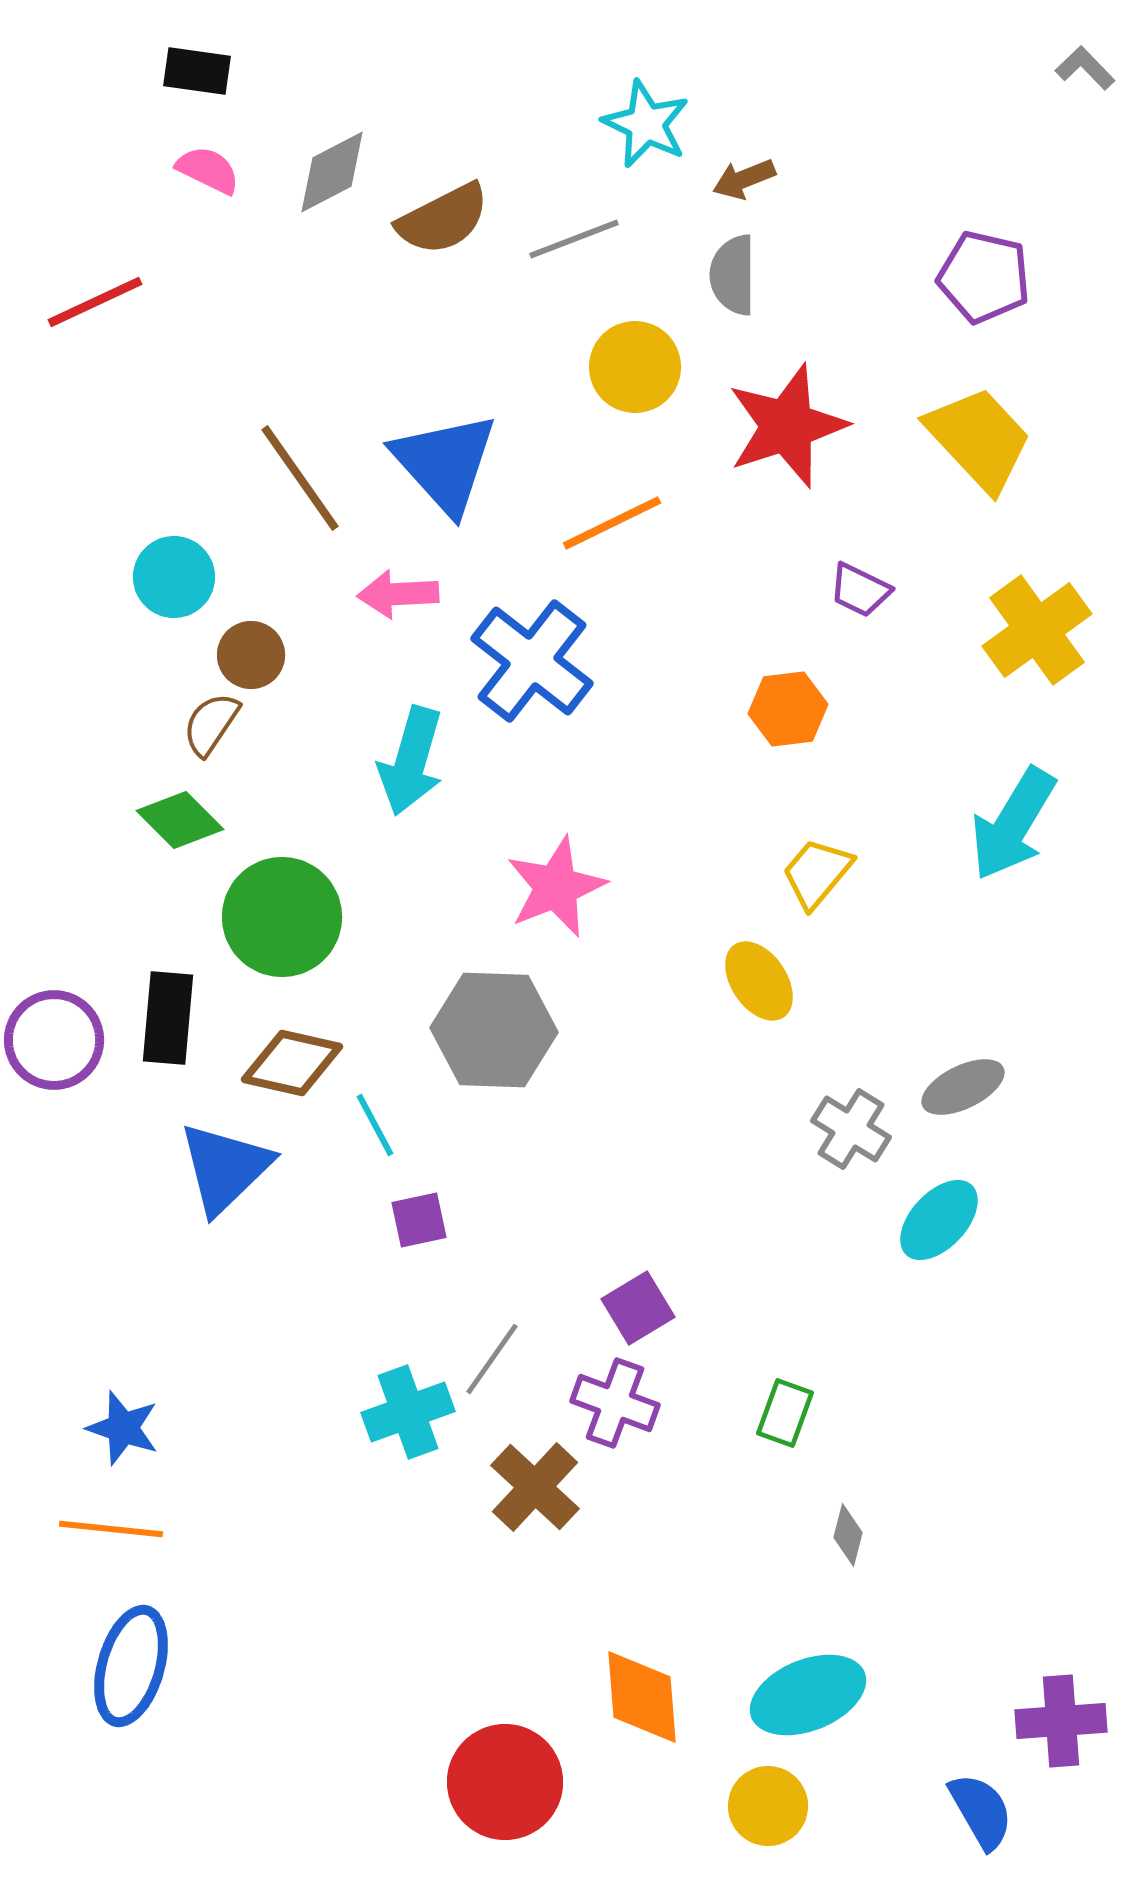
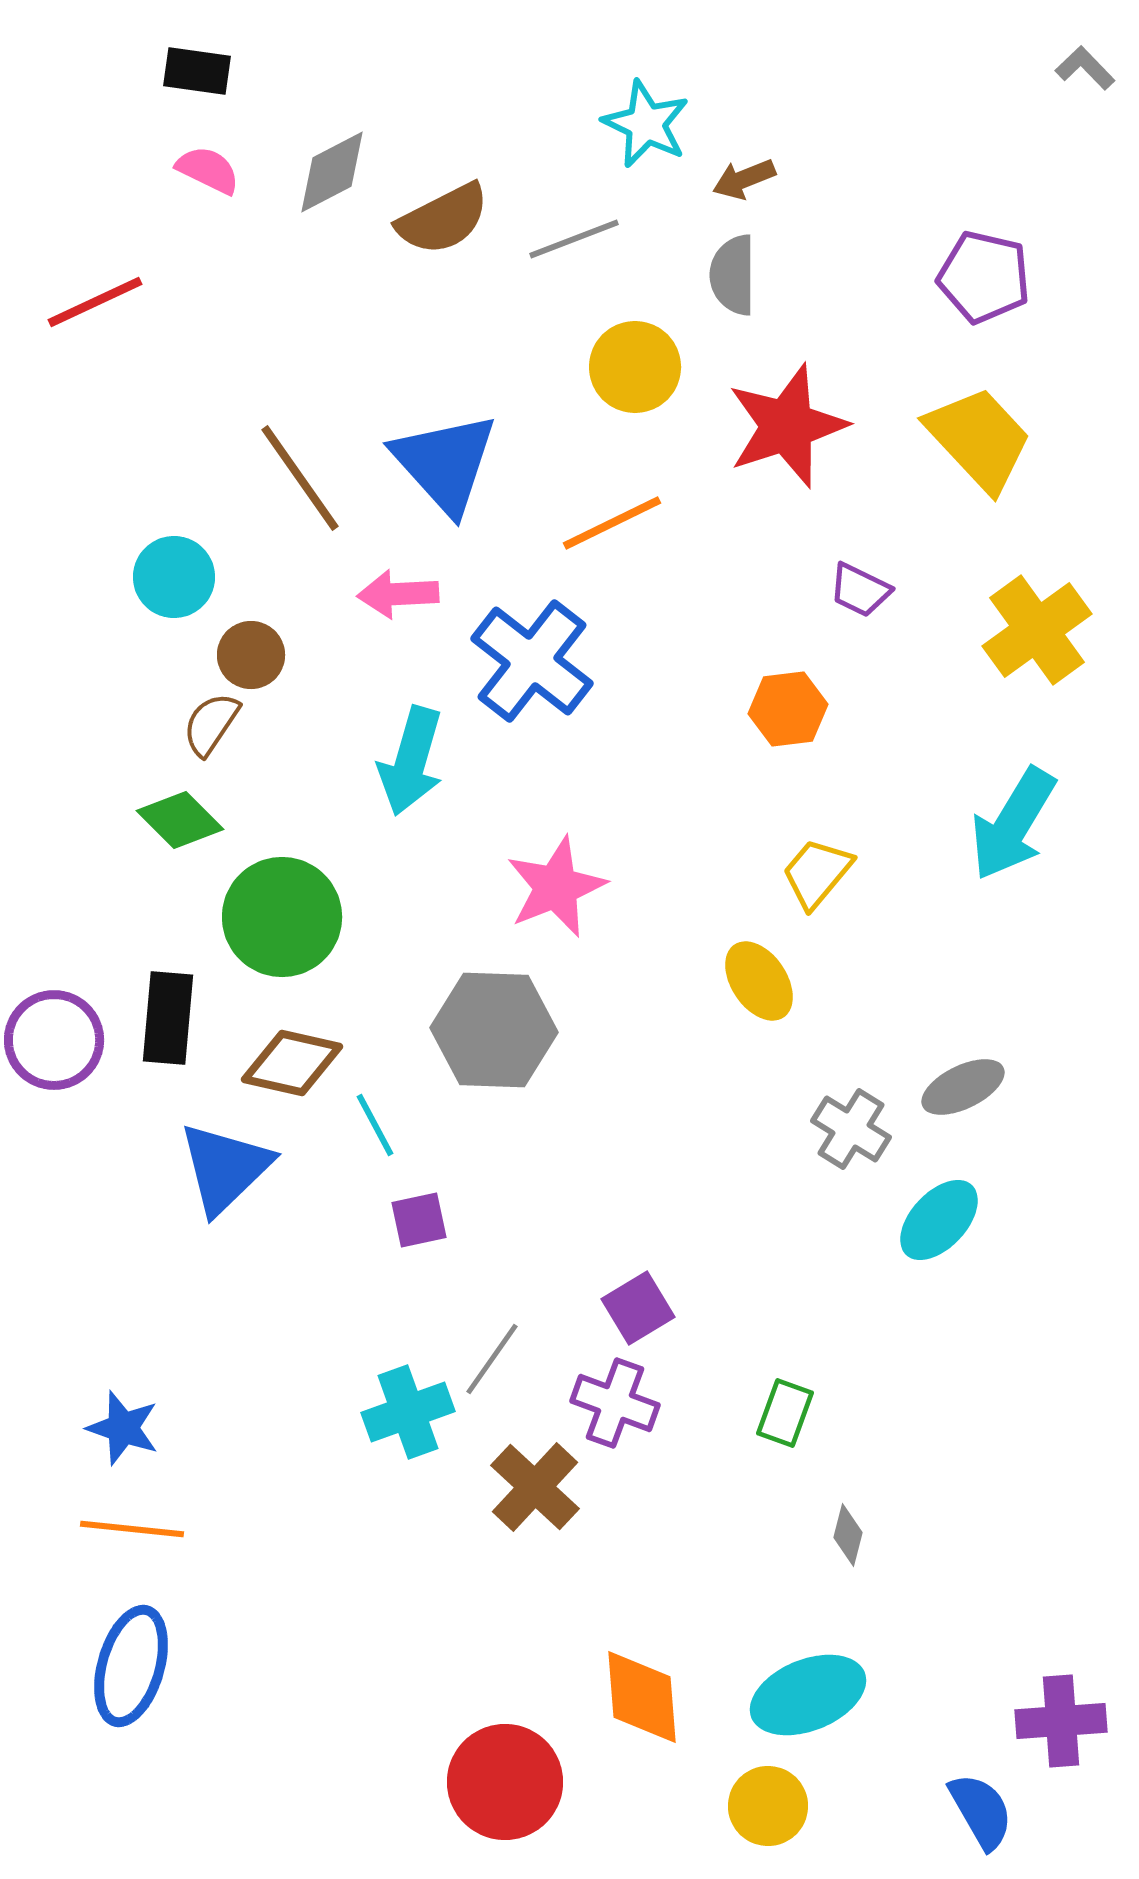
orange line at (111, 1529): moved 21 px right
